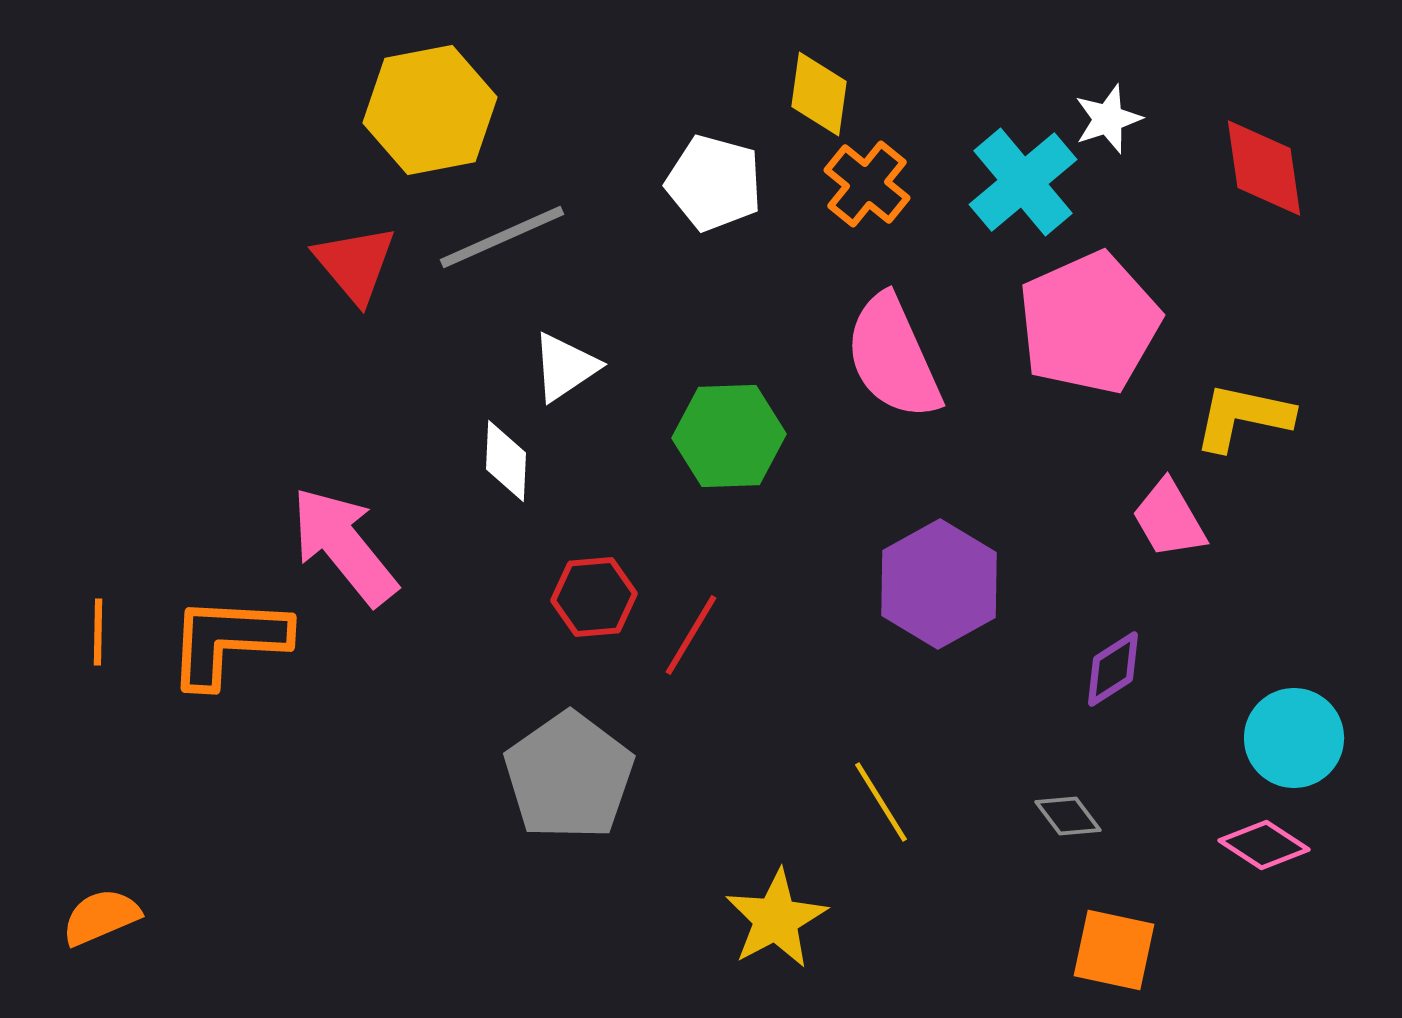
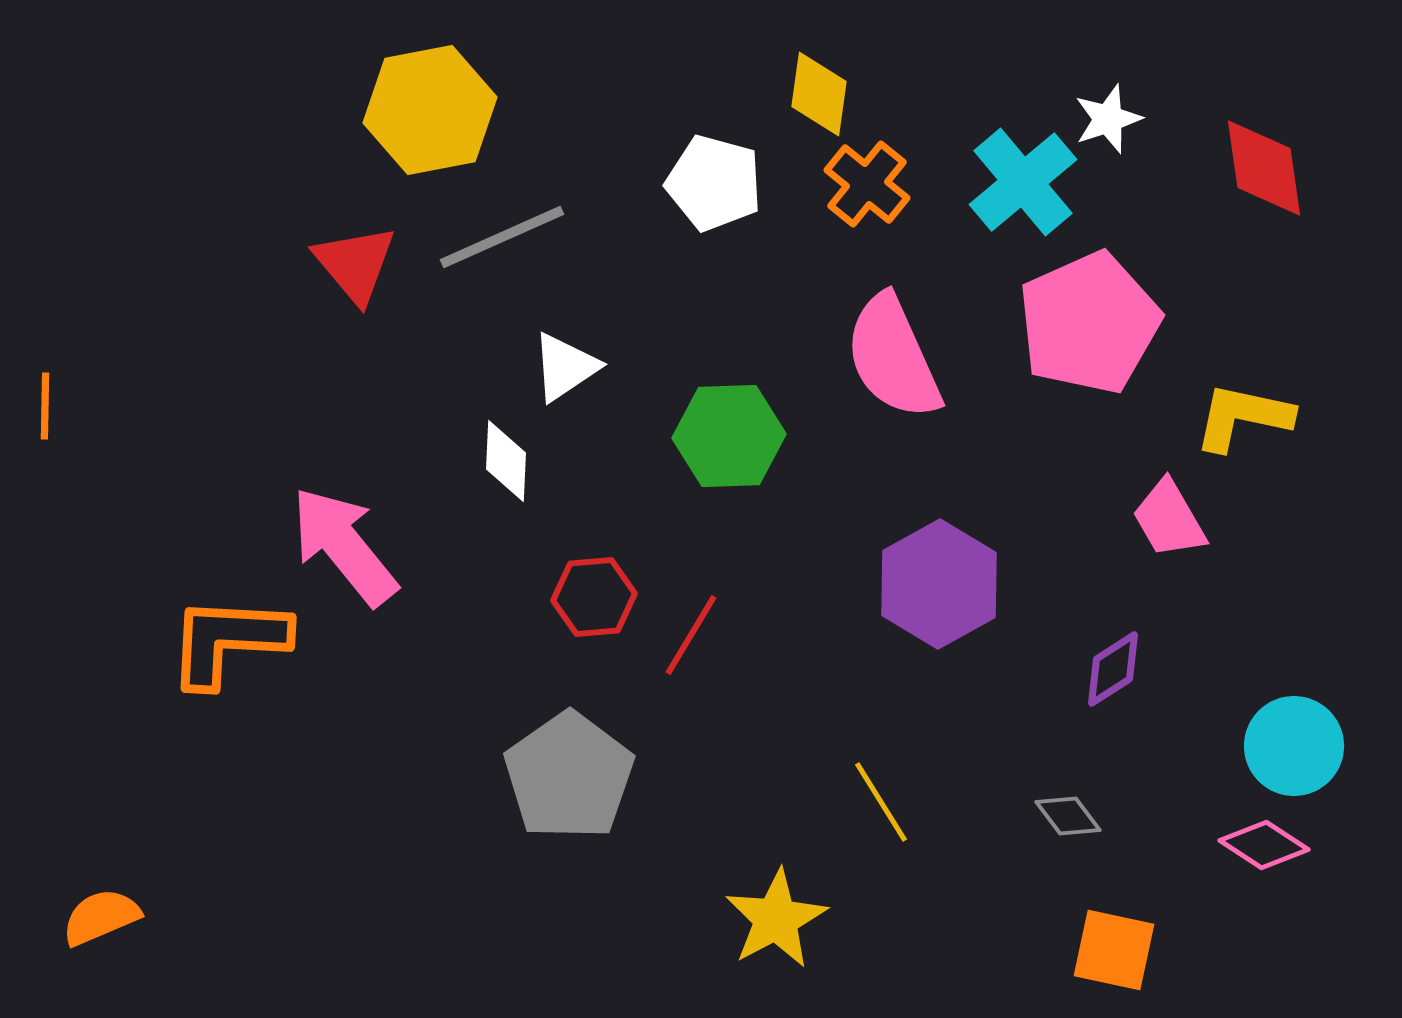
orange line: moved 53 px left, 226 px up
cyan circle: moved 8 px down
